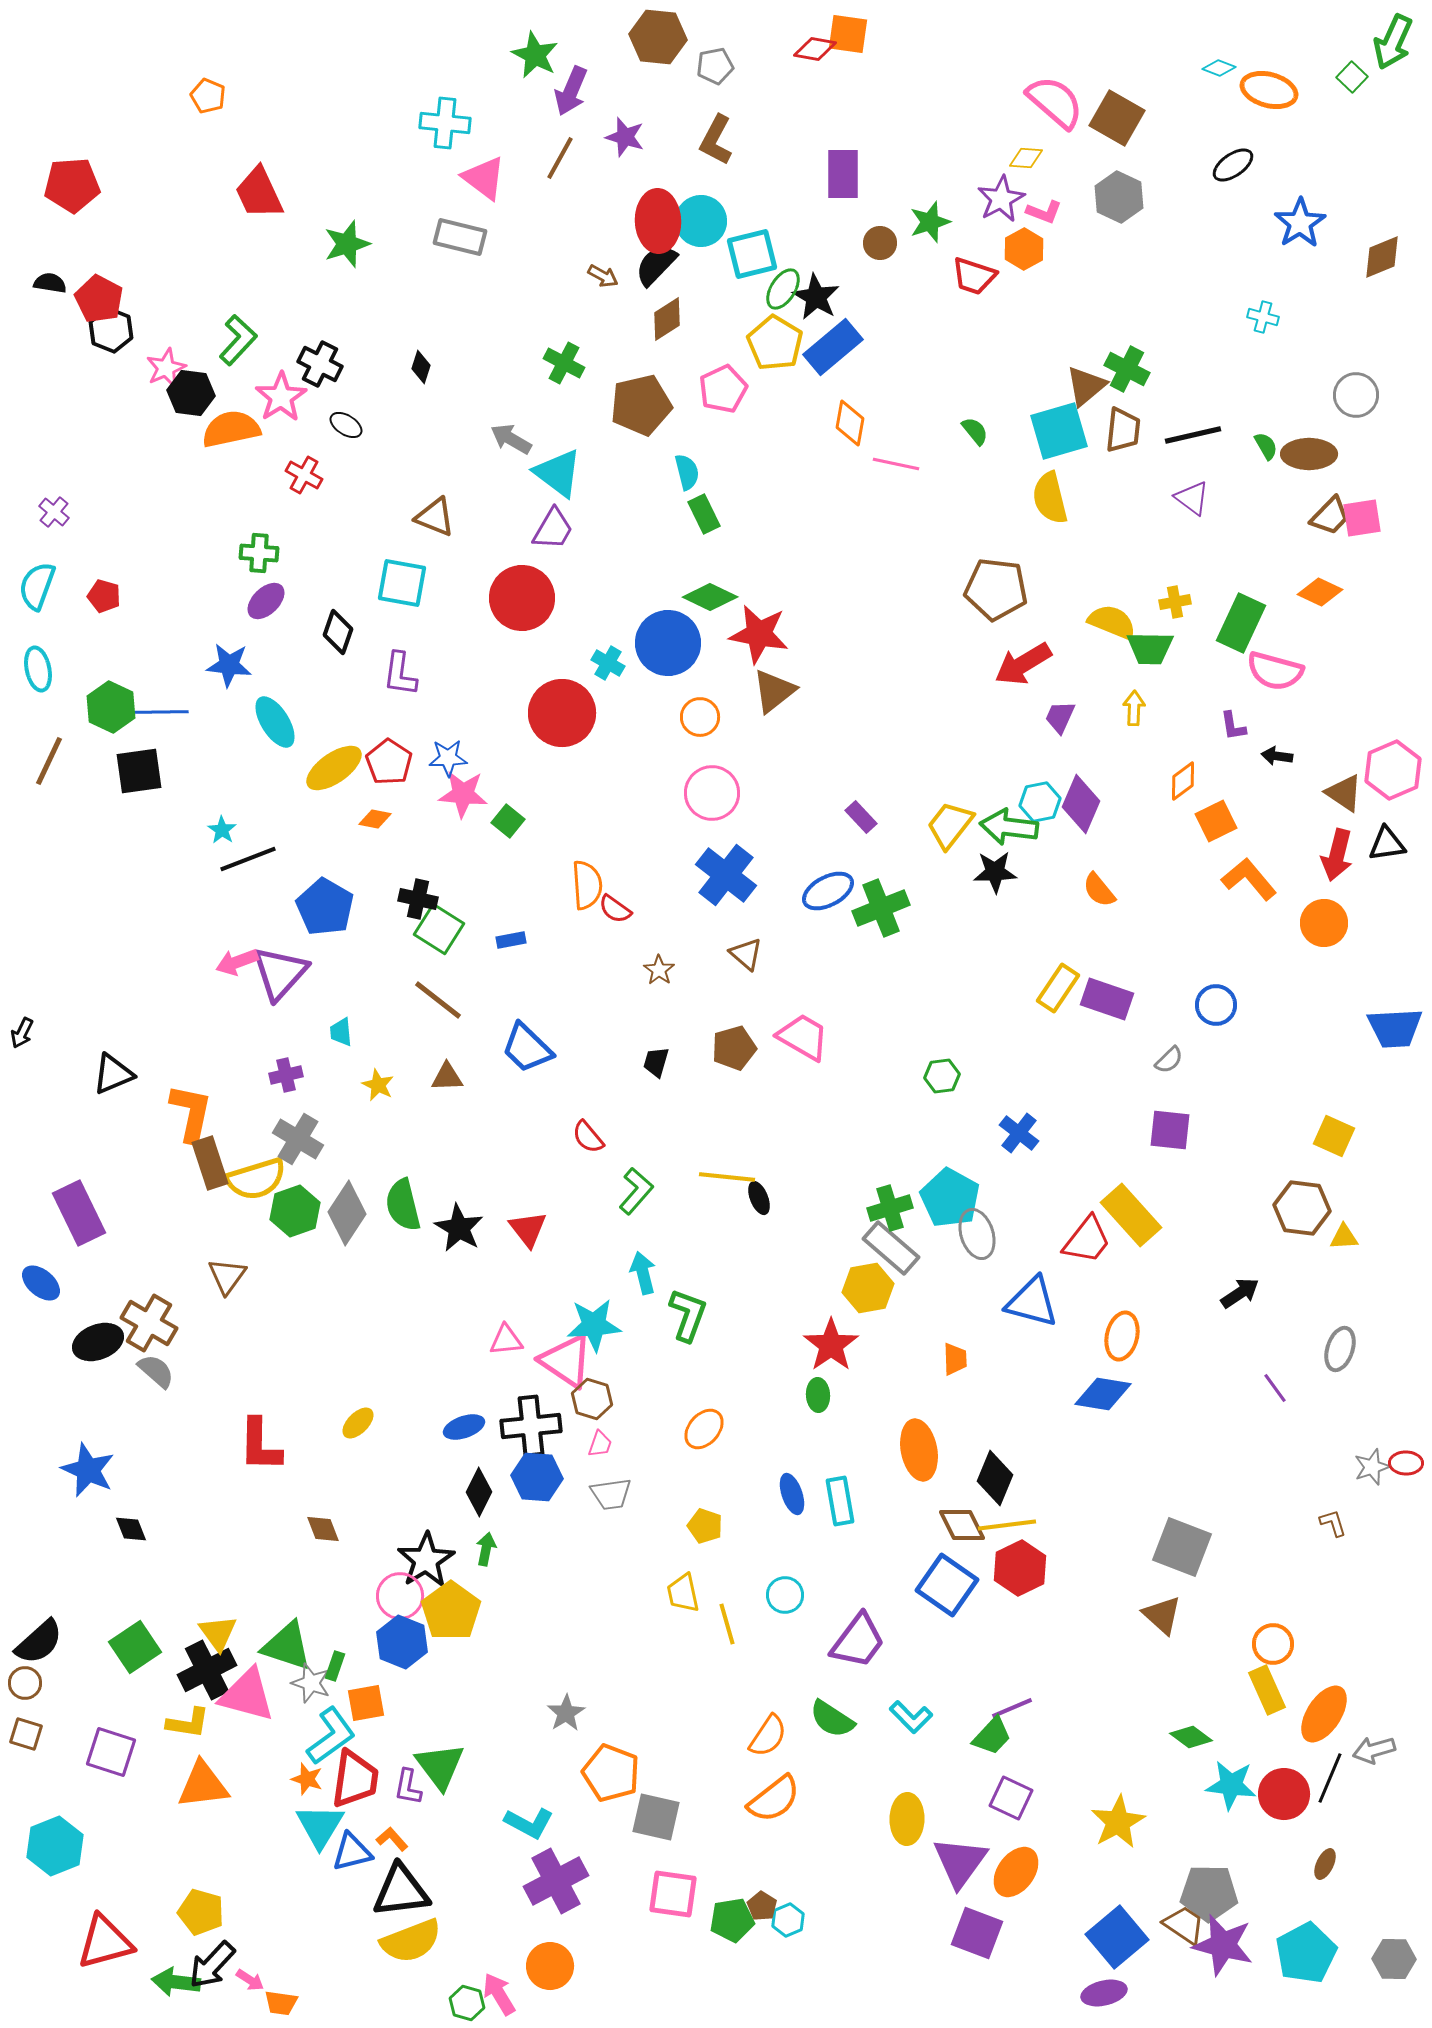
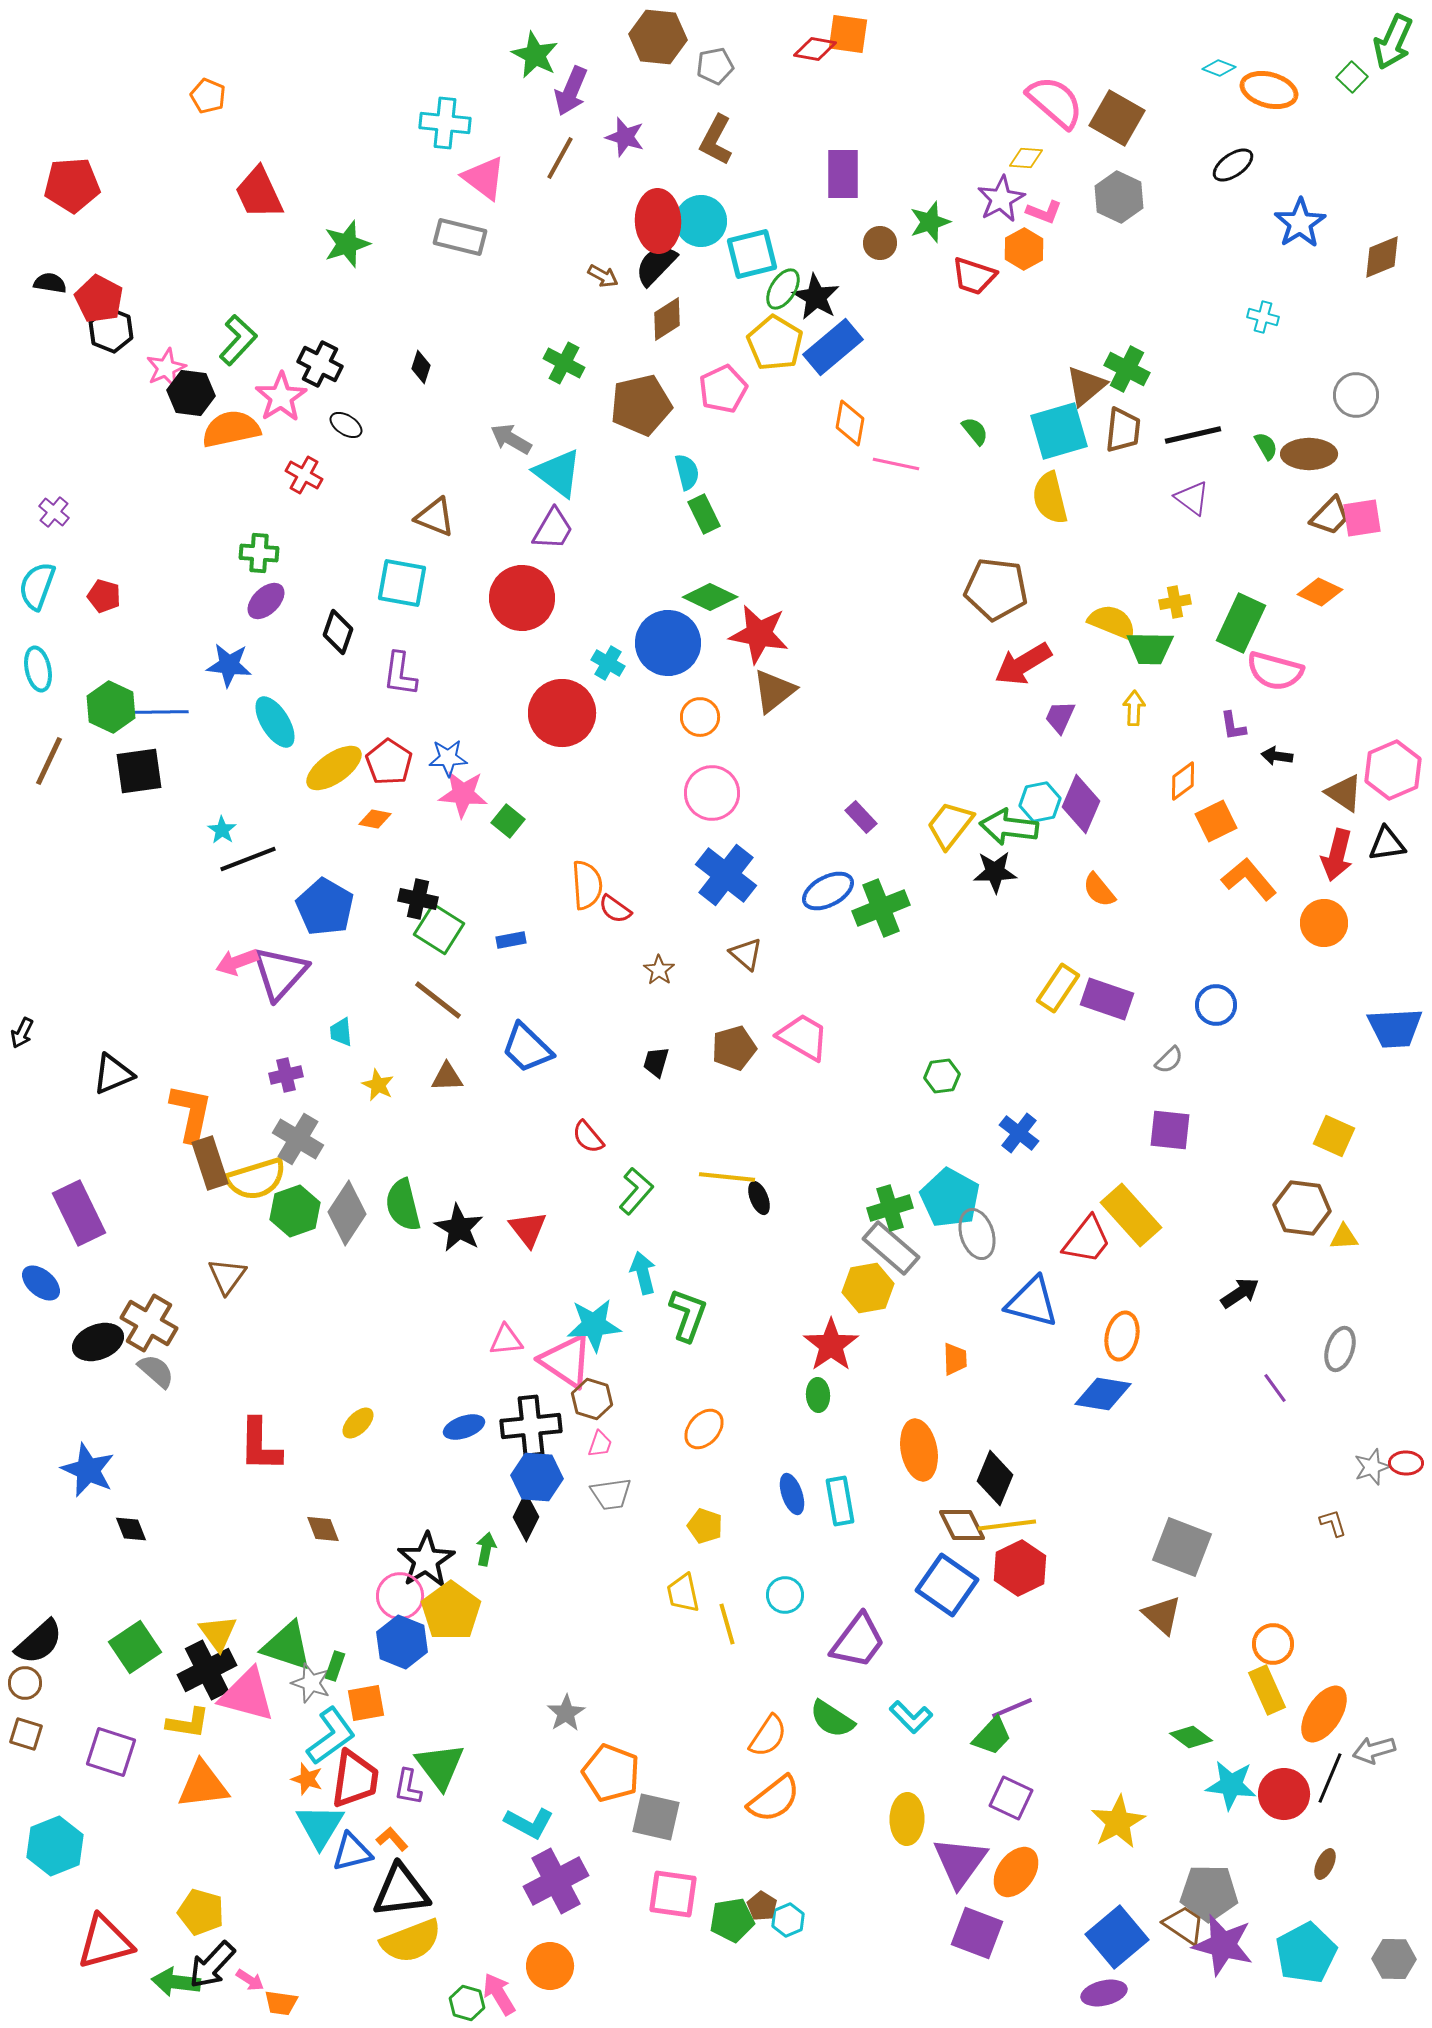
black diamond at (479, 1492): moved 47 px right, 25 px down
